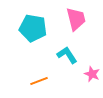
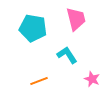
pink star: moved 5 px down
